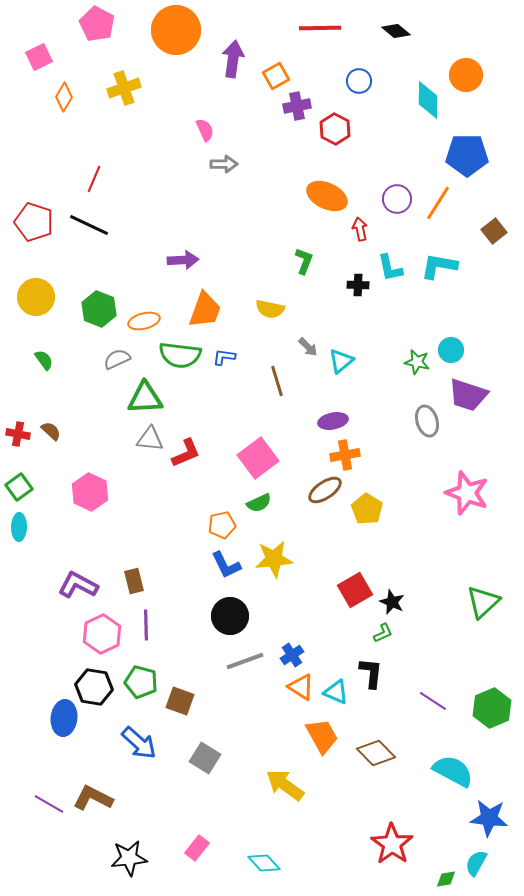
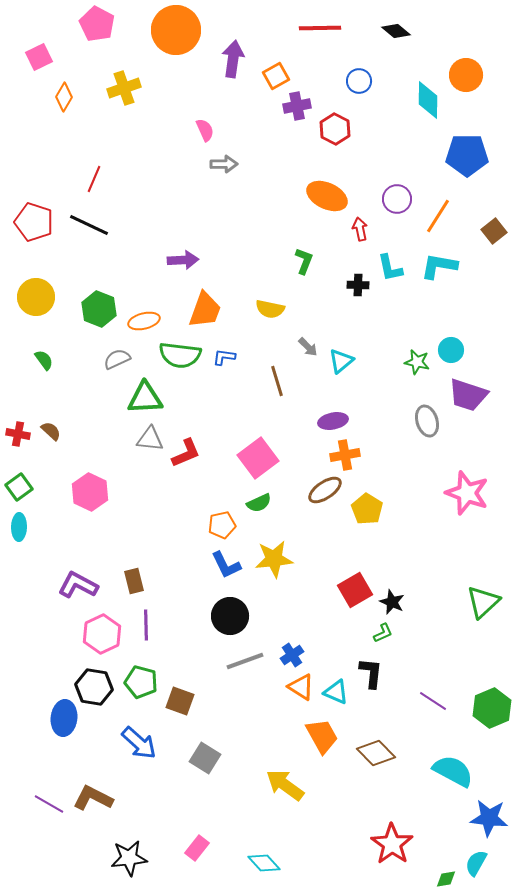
orange line at (438, 203): moved 13 px down
